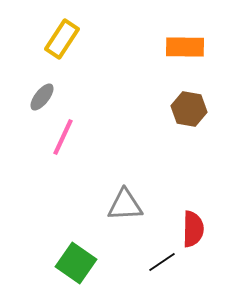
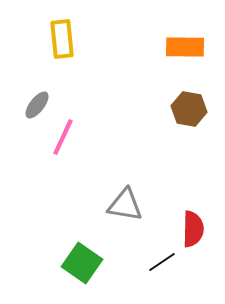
yellow rectangle: rotated 39 degrees counterclockwise
gray ellipse: moved 5 px left, 8 px down
gray triangle: rotated 12 degrees clockwise
green square: moved 6 px right
